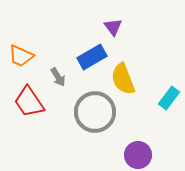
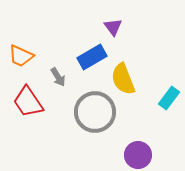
red trapezoid: moved 1 px left
